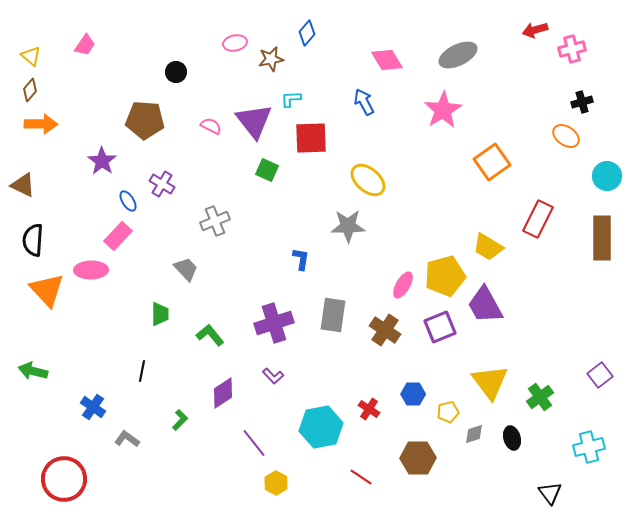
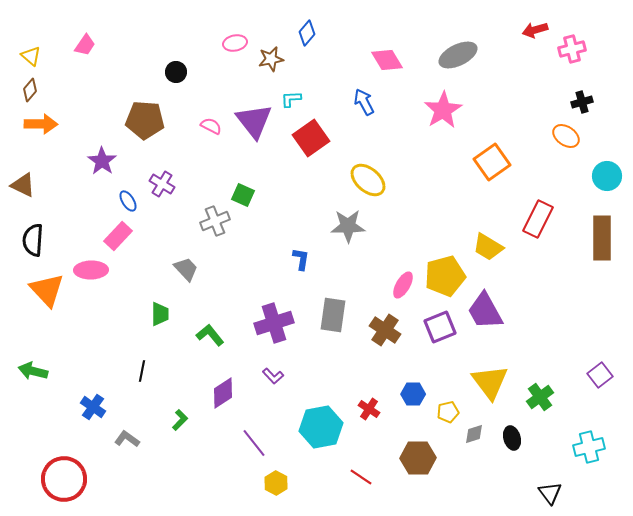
red square at (311, 138): rotated 33 degrees counterclockwise
green square at (267, 170): moved 24 px left, 25 px down
purple trapezoid at (485, 305): moved 6 px down
